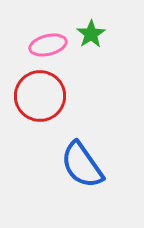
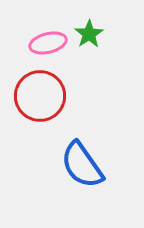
green star: moved 2 px left
pink ellipse: moved 2 px up
